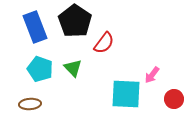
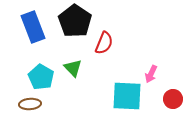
blue rectangle: moved 2 px left
red semicircle: rotated 15 degrees counterclockwise
cyan pentagon: moved 1 px right, 8 px down; rotated 10 degrees clockwise
pink arrow: moved 1 px left, 1 px up; rotated 12 degrees counterclockwise
cyan square: moved 1 px right, 2 px down
red circle: moved 1 px left
